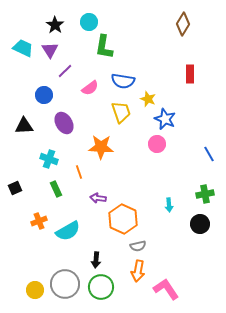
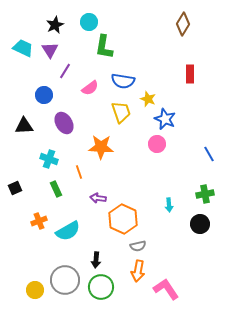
black star: rotated 12 degrees clockwise
purple line: rotated 14 degrees counterclockwise
gray circle: moved 4 px up
